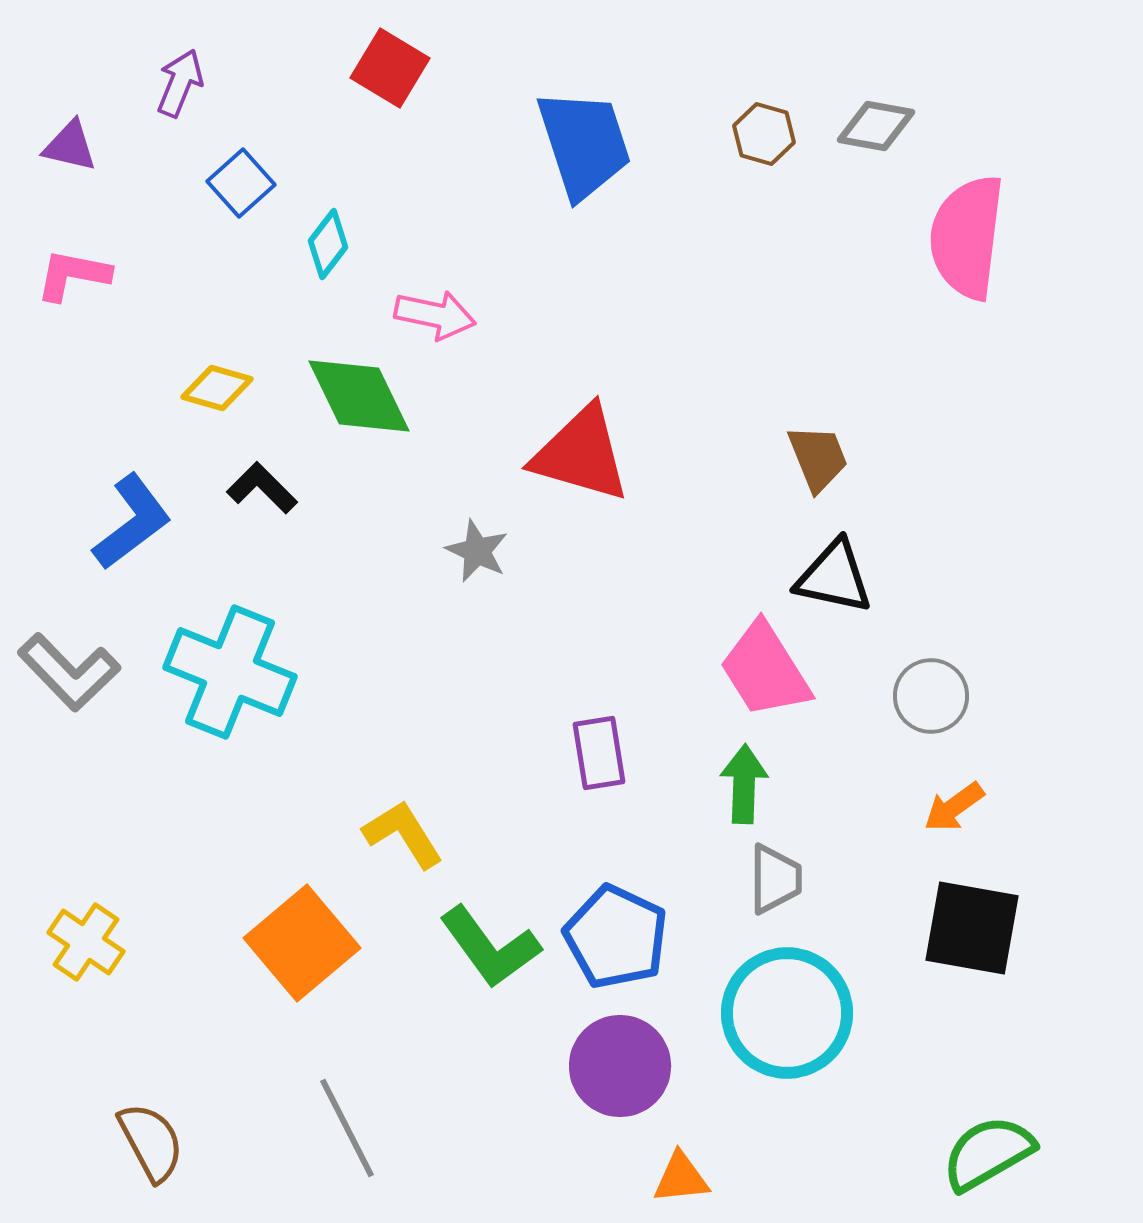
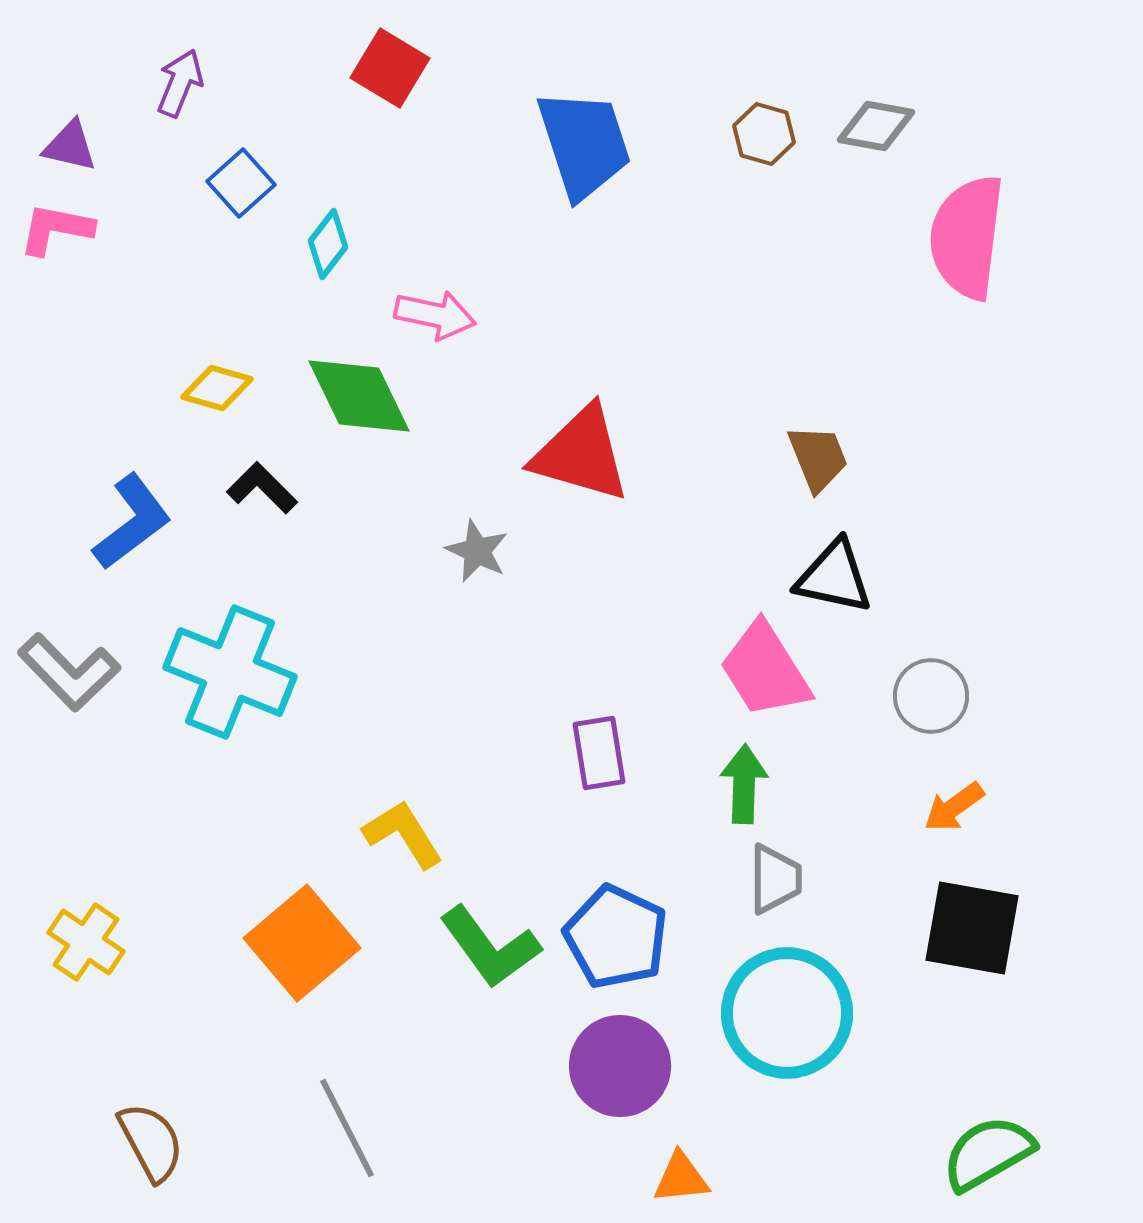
pink L-shape: moved 17 px left, 46 px up
